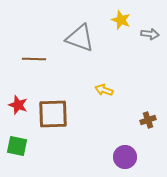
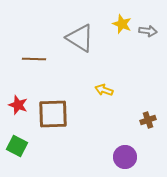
yellow star: moved 1 px right, 4 px down
gray arrow: moved 2 px left, 3 px up
gray triangle: rotated 12 degrees clockwise
green square: rotated 15 degrees clockwise
